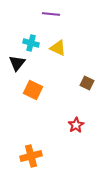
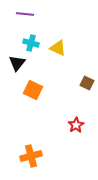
purple line: moved 26 px left
